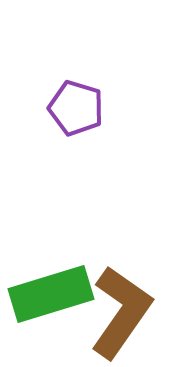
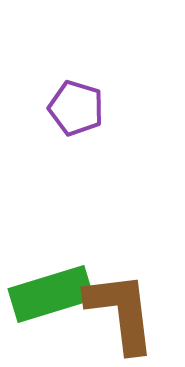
brown L-shape: rotated 42 degrees counterclockwise
